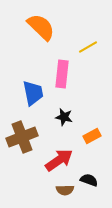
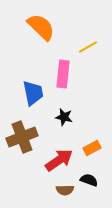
pink rectangle: moved 1 px right
orange rectangle: moved 12 px down
